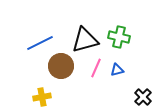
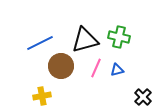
yellow cross: moved 1 px up
